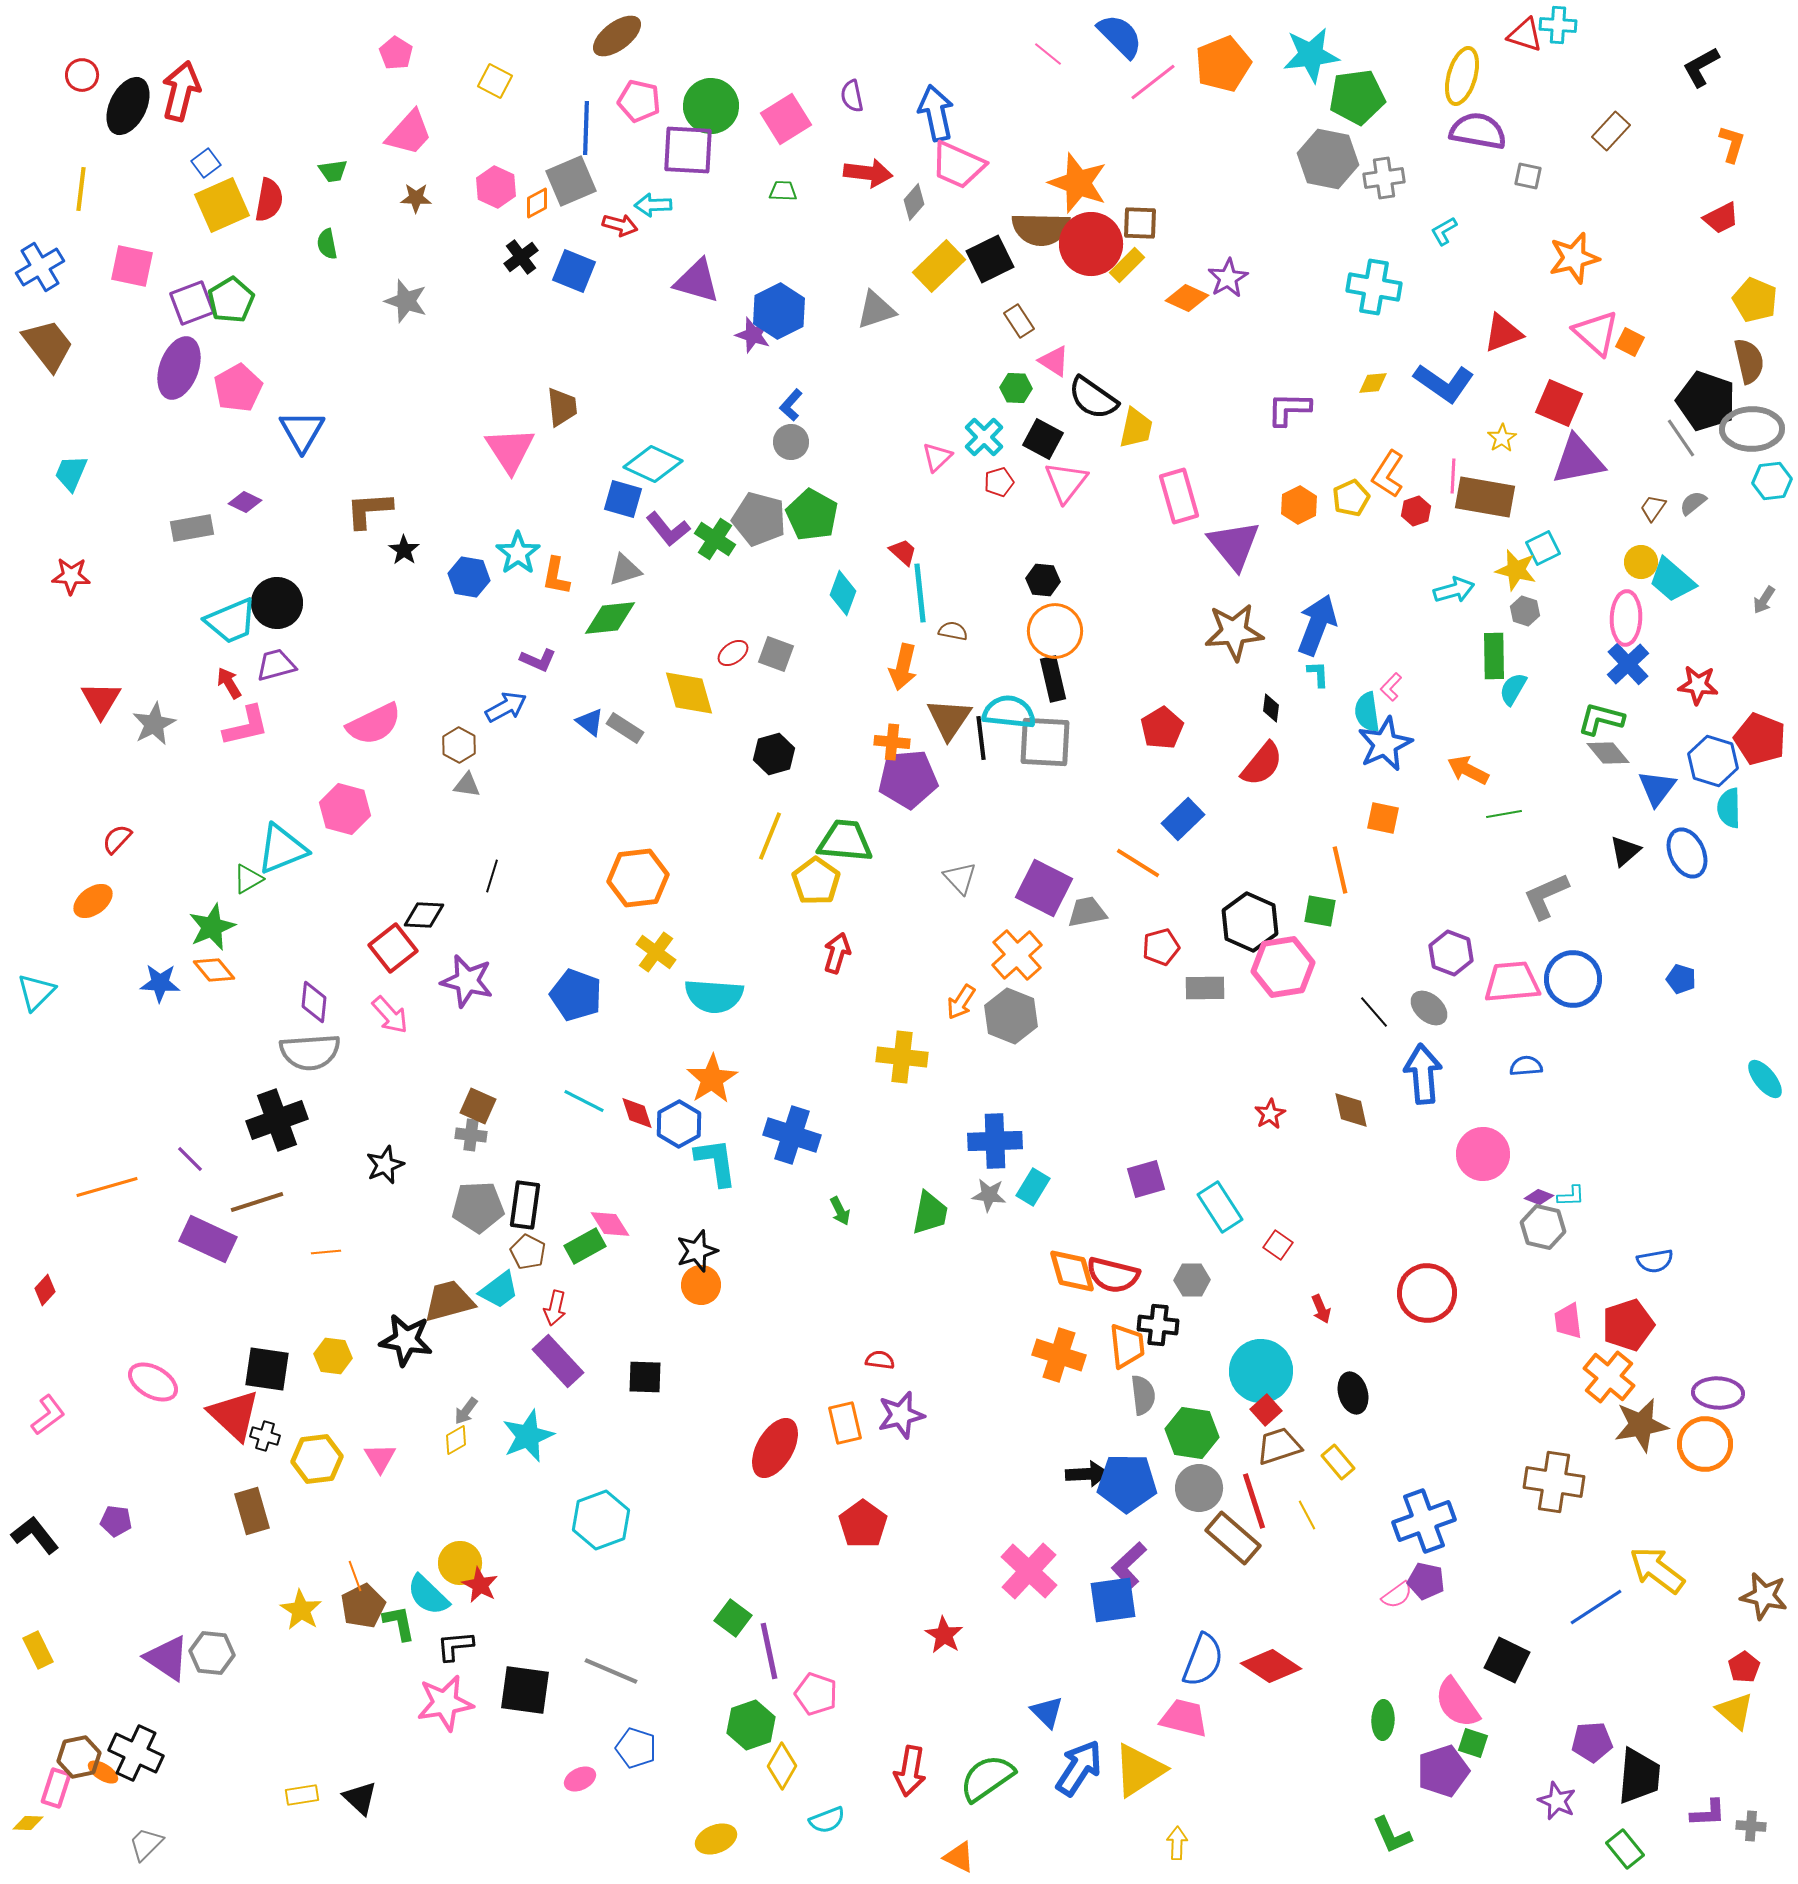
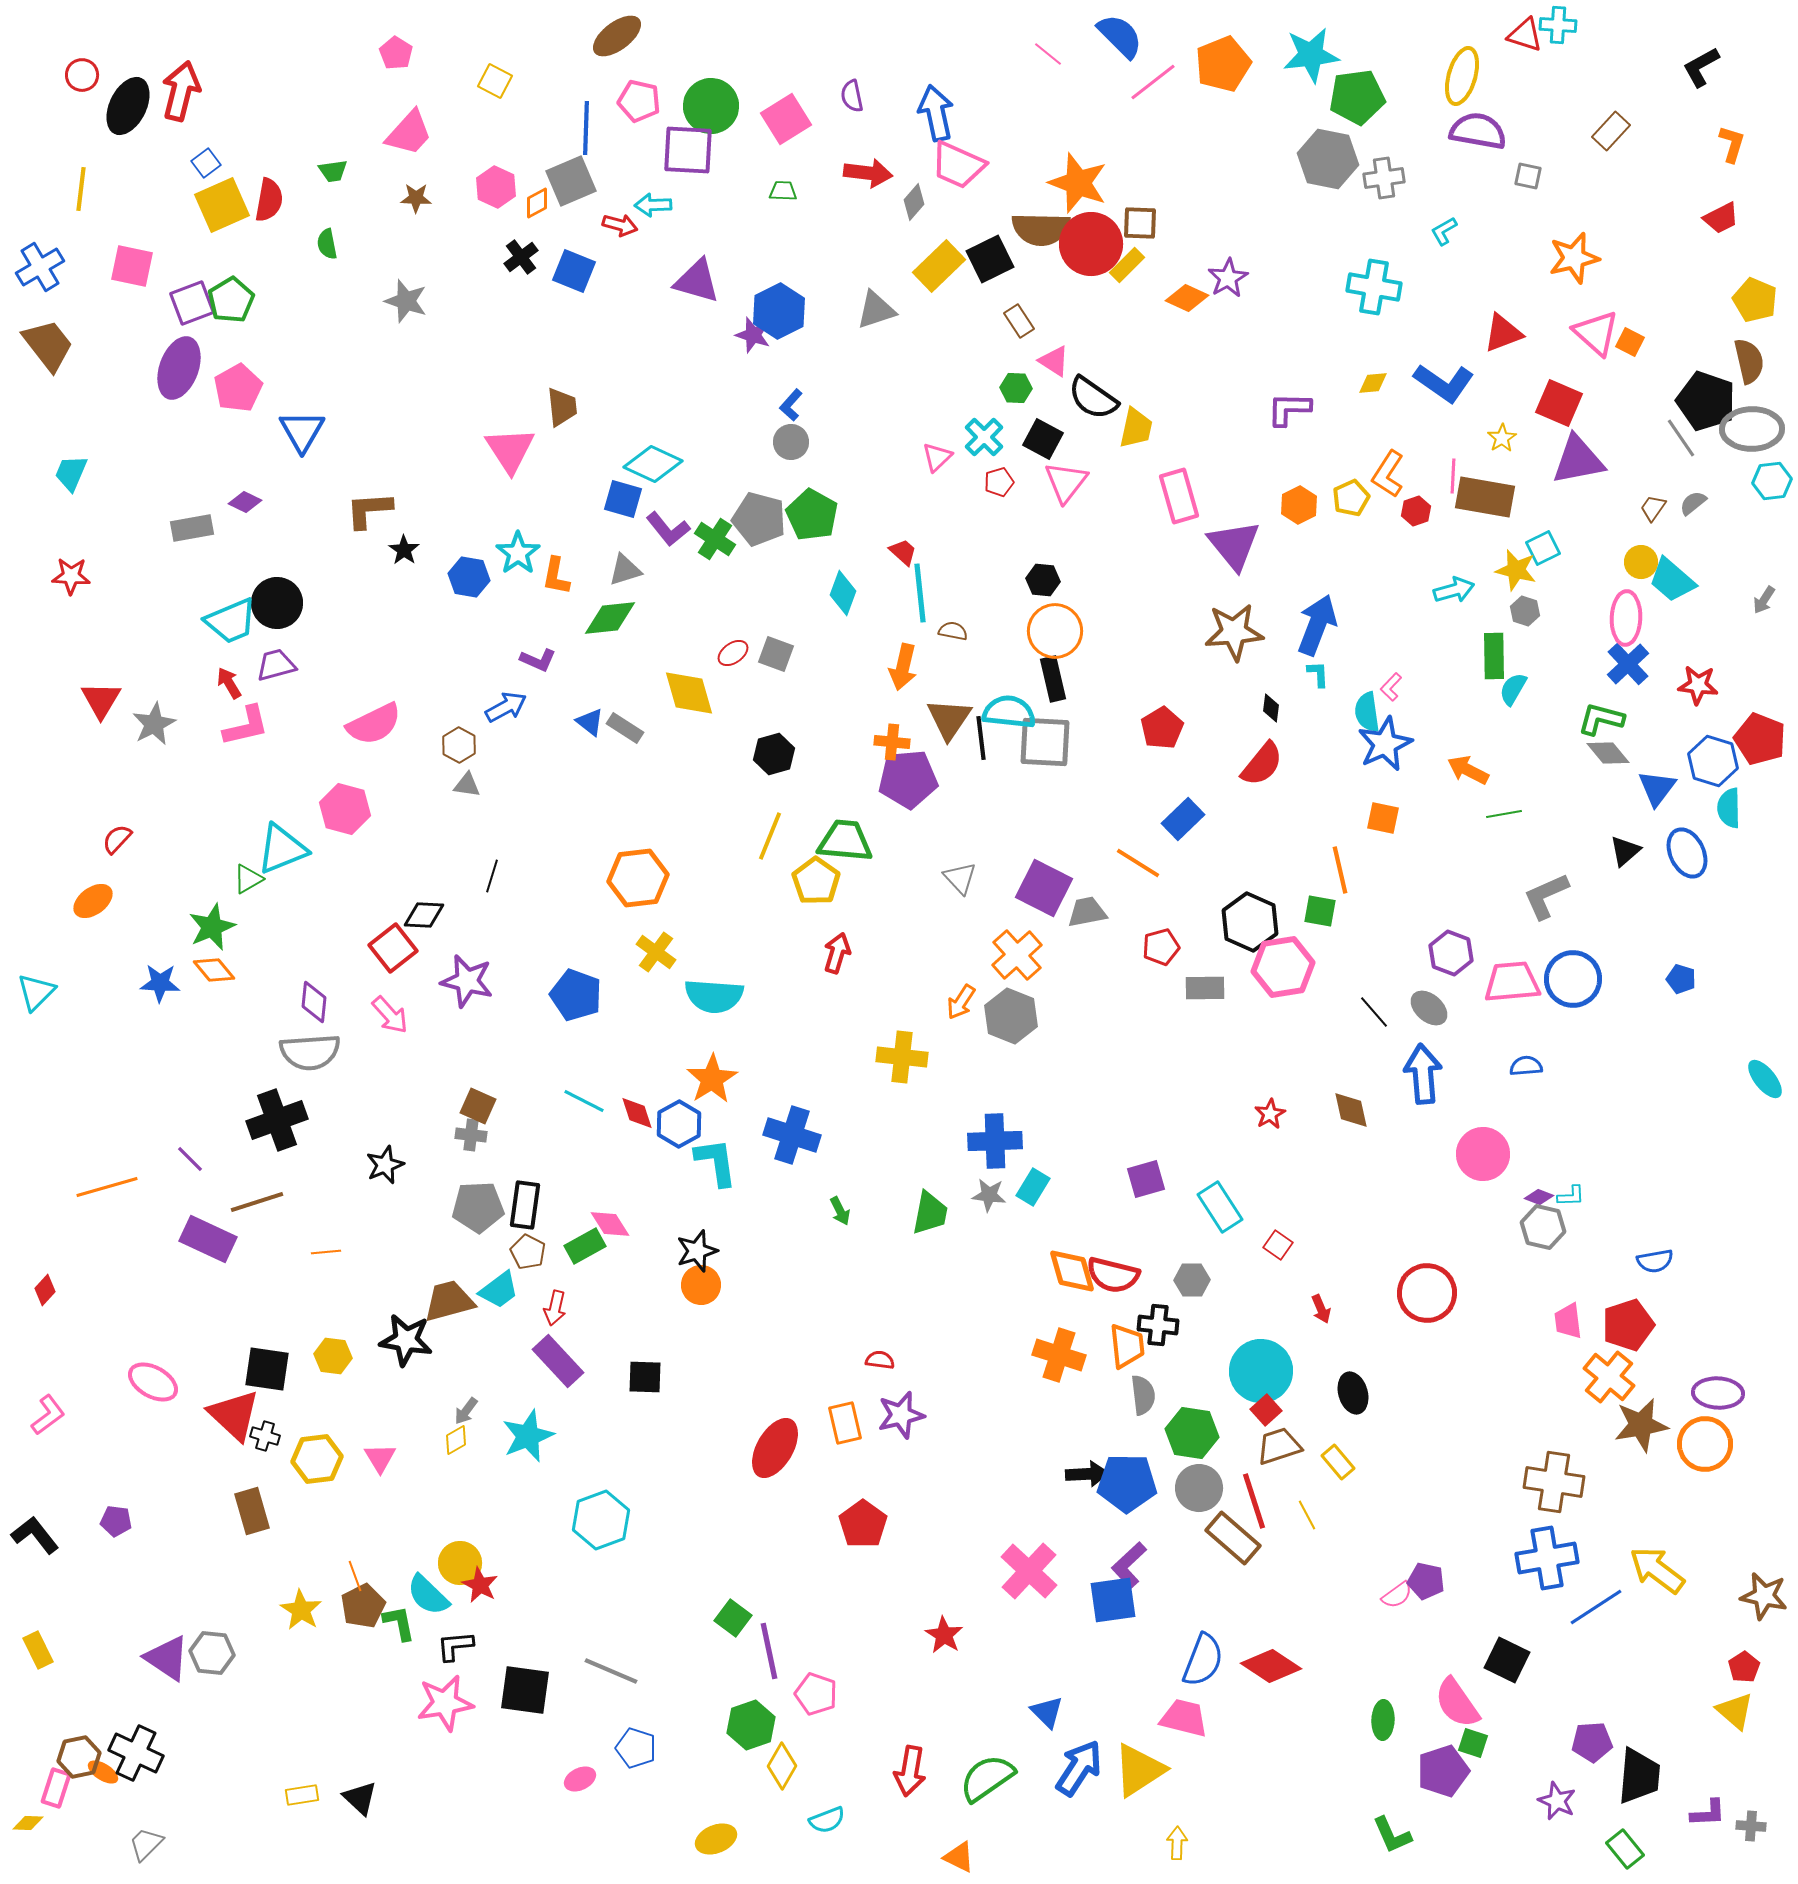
blue cross at (1424, 1521): moved 123 px right, 37 px down; rotated 10 degrees clockwise
